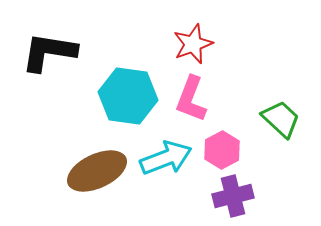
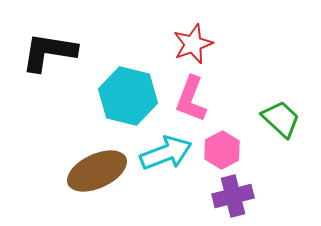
cyan hexagon: rotated 6 degrees clockwise
cyan arrow: moved 5 px up
